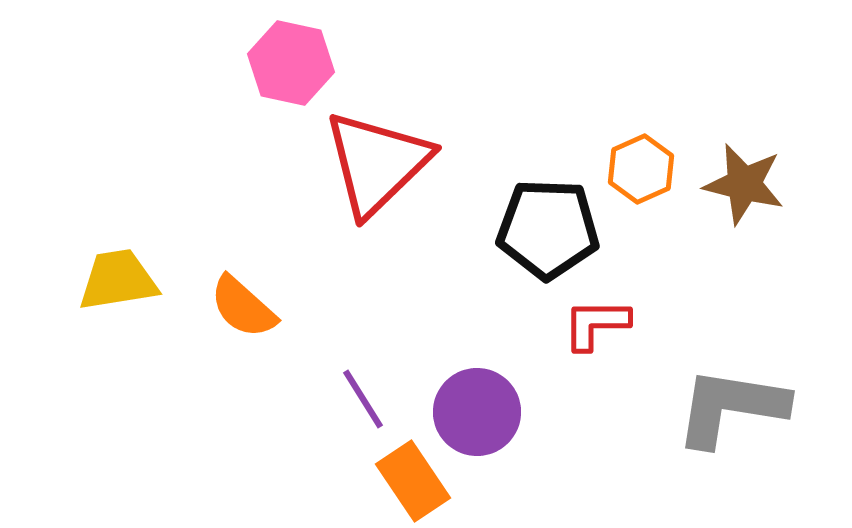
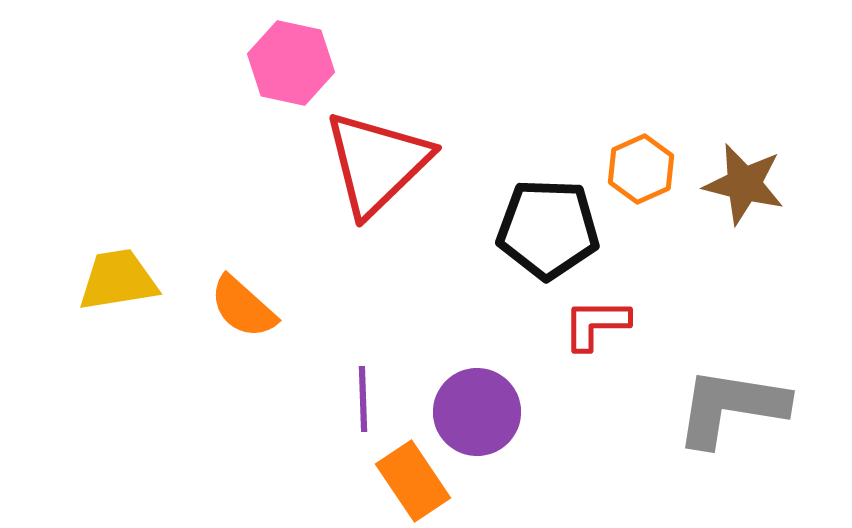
purple line: rotated 30 degrees clockwise
